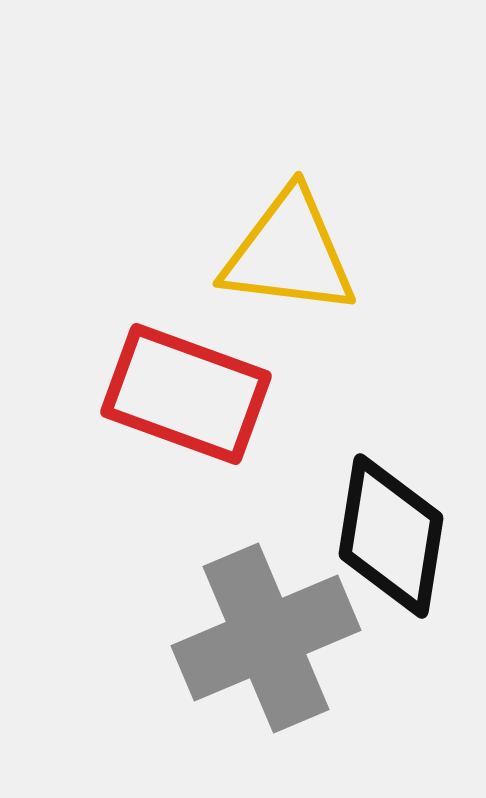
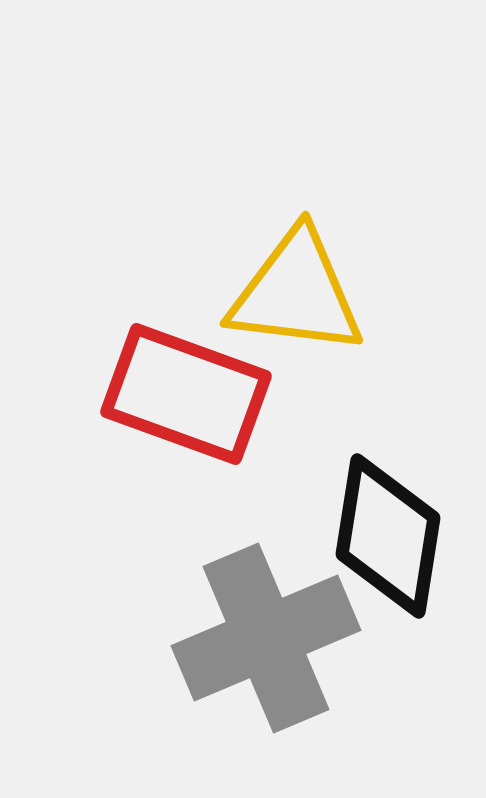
yellow triangle: moved 7 px right, 40 px down
black diamond: moved 3 px left
